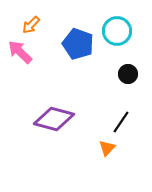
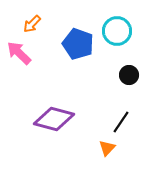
orange arrow: moved 1 px right, 1 px up
pink arrow: moved 1 px left, 1 px down
black circle: moved 1 px right, 1 px down
